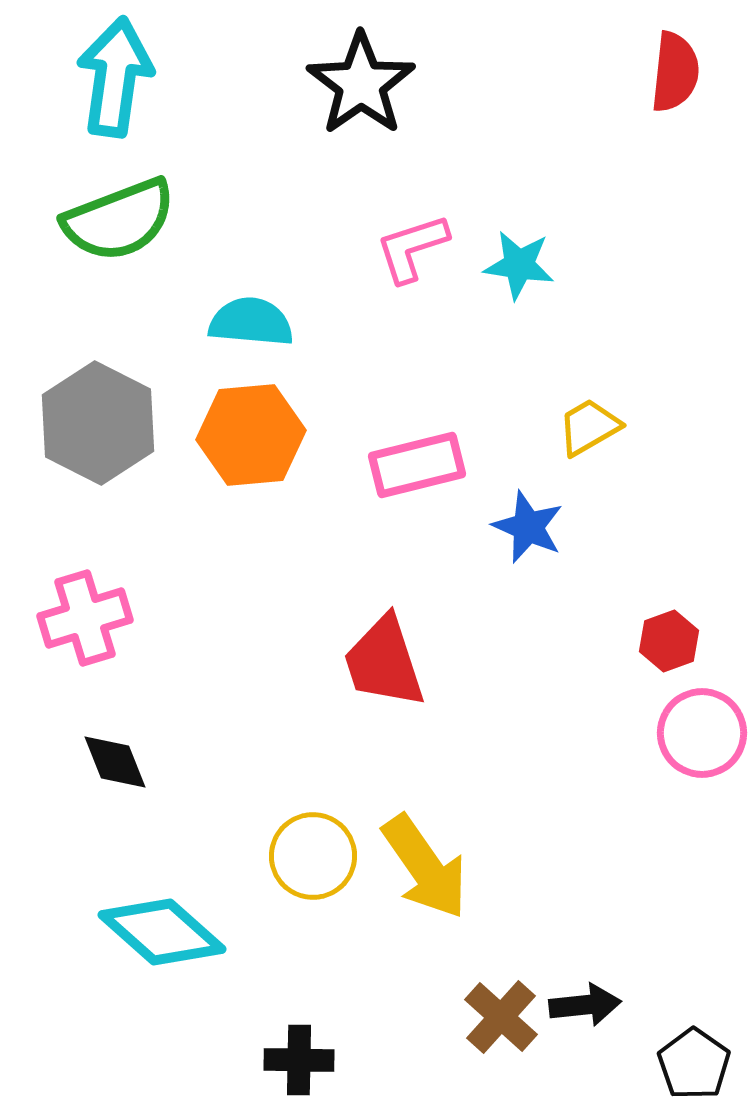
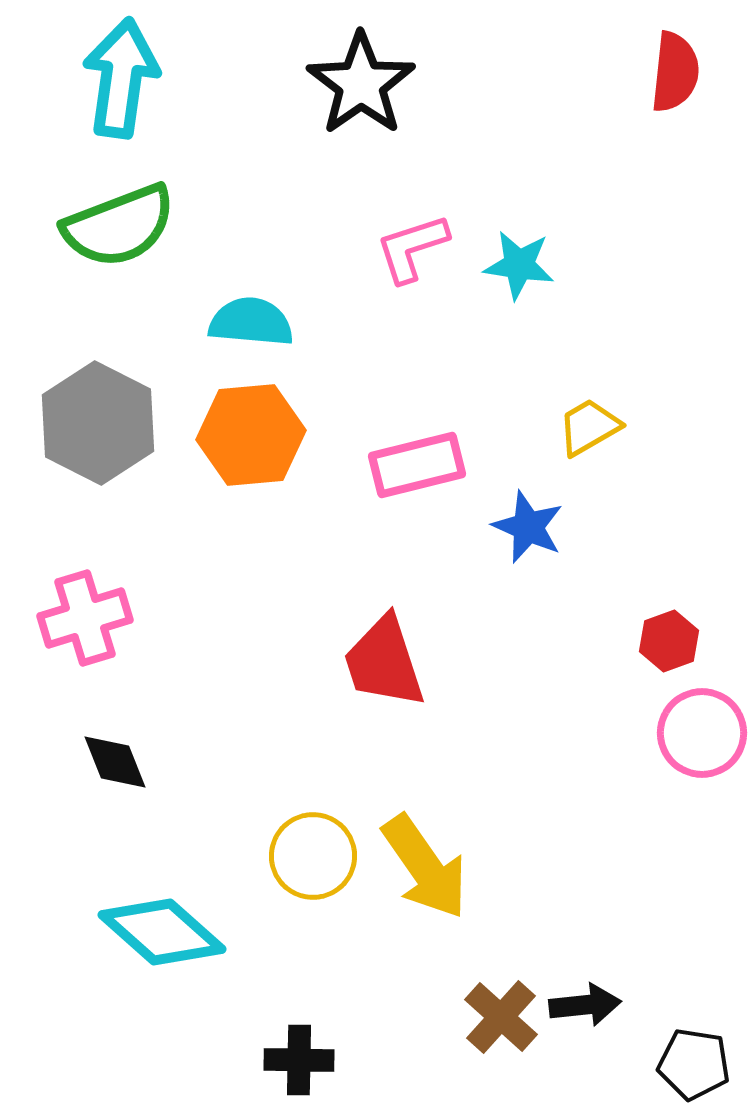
cyan arrow: moved 6 px right, 1 px down
green semicircle: moved 6 px down
black pentagon: rotated 26 degrees counterclockwise
